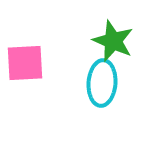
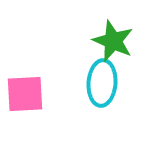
pink square: moved 31 px down
